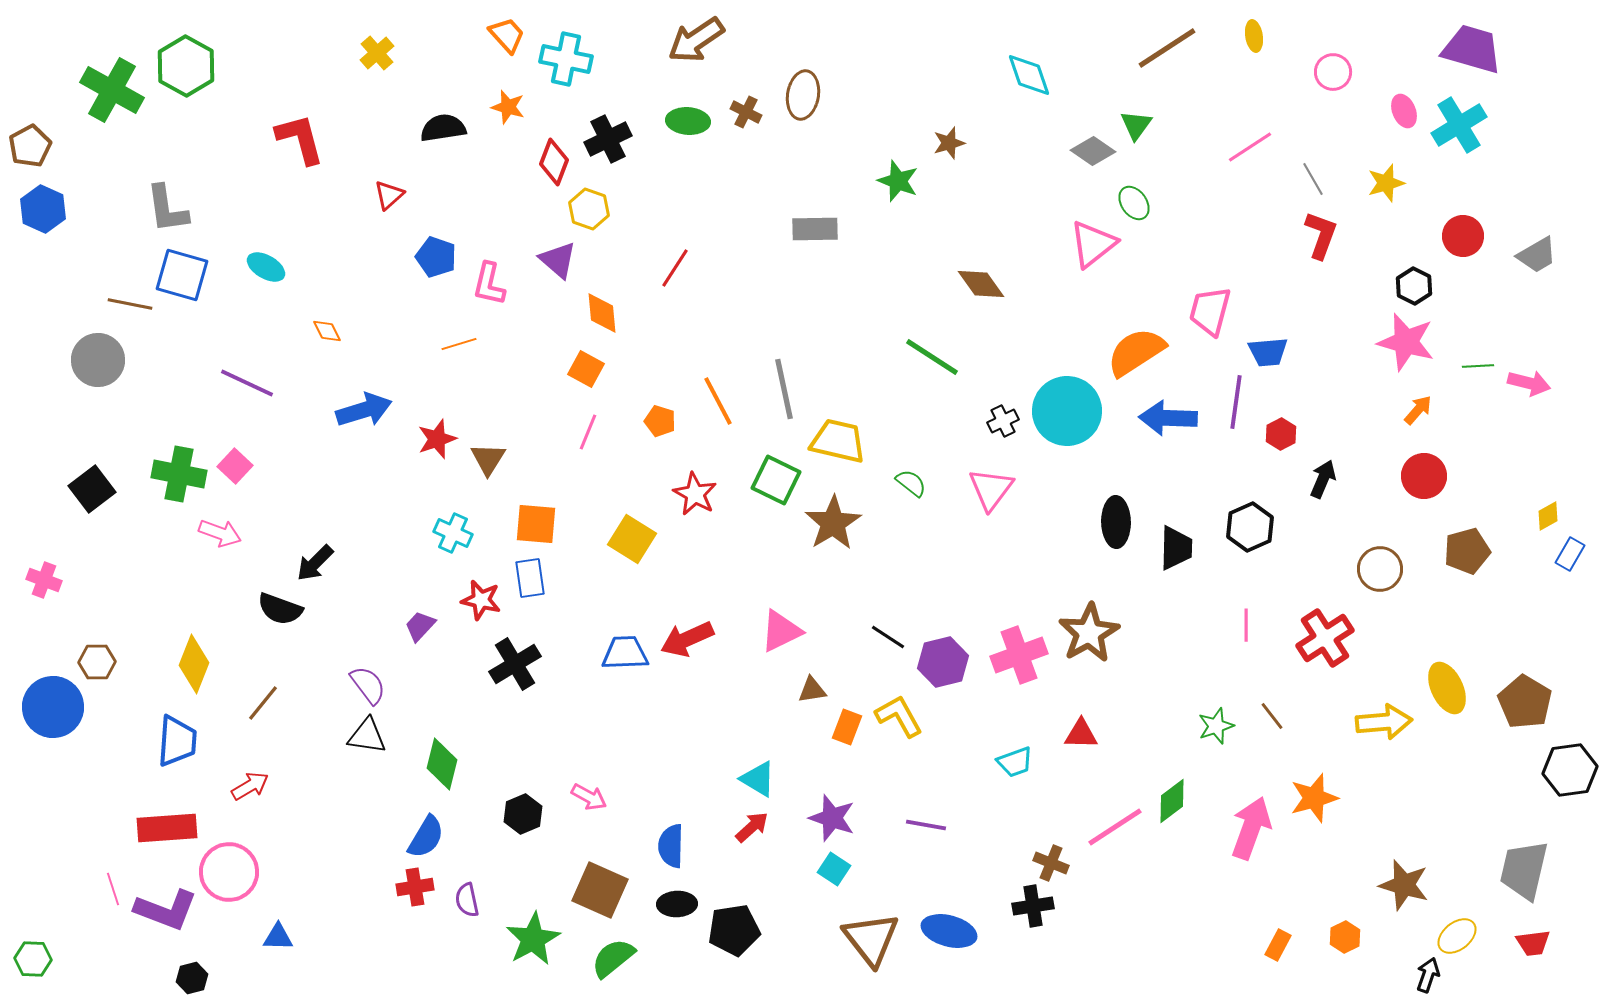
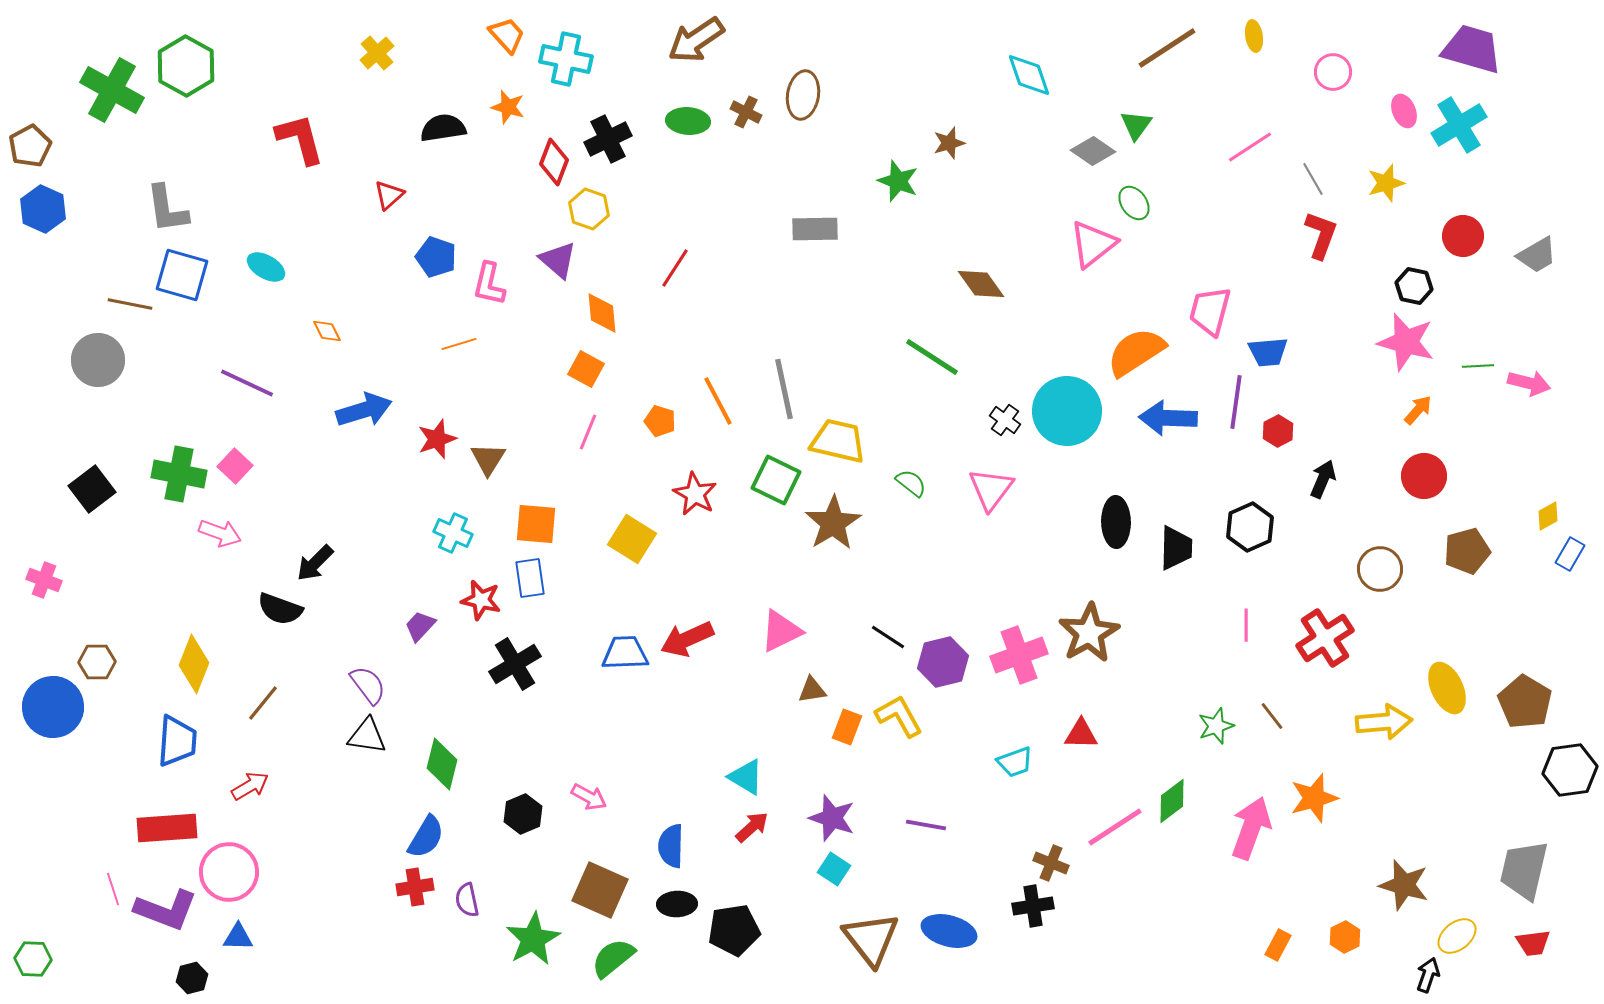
black hexagon at (1414, 286): rotated 15 degrees counterclockwise
black cross at (1003, 421): moved 2 px right, 1 px up; rotated 28 degrees counterclockwise
red hexagon at (1281, 434): moved 3 px left, 3 px up
cyan triangle at (758, 779): moved 12 px left, 2 px up
blue triangle at (278, 937): moved 40 px left
